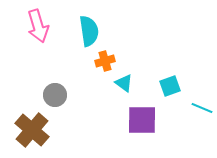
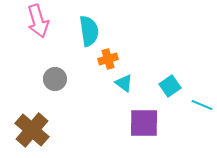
pink arrow: moved 5 px up
orange cross: moved 3 px right, 2 px up
cyan square: rotated 15 degrees counterclockwise
gray circle: moved 16 px up
cyan line: moved 3 px up
purple square: moved 2 px right, 3 px down
